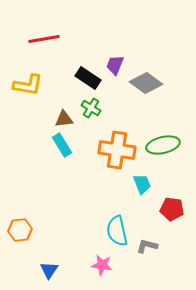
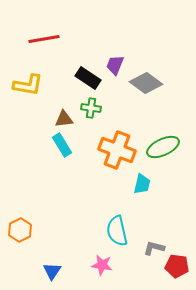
green cross: rotated 24 degrees counterclockwise
green ellipse: moved 2 px down; rotated 12 degrees counterclockwise
orange cross: rotated 12 degrees clockwise
cyan trapezoid: rotated 35 degrees clockwise
red pentagon: moved 5 px right, 57 px down
orange hexagon: rotated 20 degrees counterclockwise
gray L-shape: moved 7 px right, 2 px down
blue triangle: moved 3 px right, 1 px down
